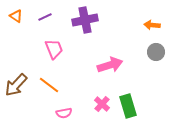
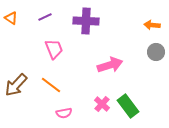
orange triangle: moved 5 px left, 2 px down
purple cross: moved 1 px right, 1 px down; rotated 15 degrees clockwise
orange line: moved 2 px right
green rectangle: rotated 20 degrees counterclockwise
